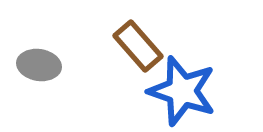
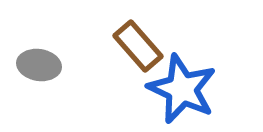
blue star: moved 2 px up; rotated 6 degrees clockwise
